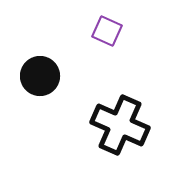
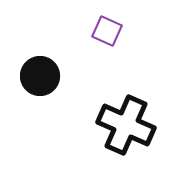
black cross: moved 6 px right
